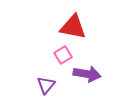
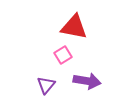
red triangle: moved 1 px right
purple arrow: moved 7 px down
